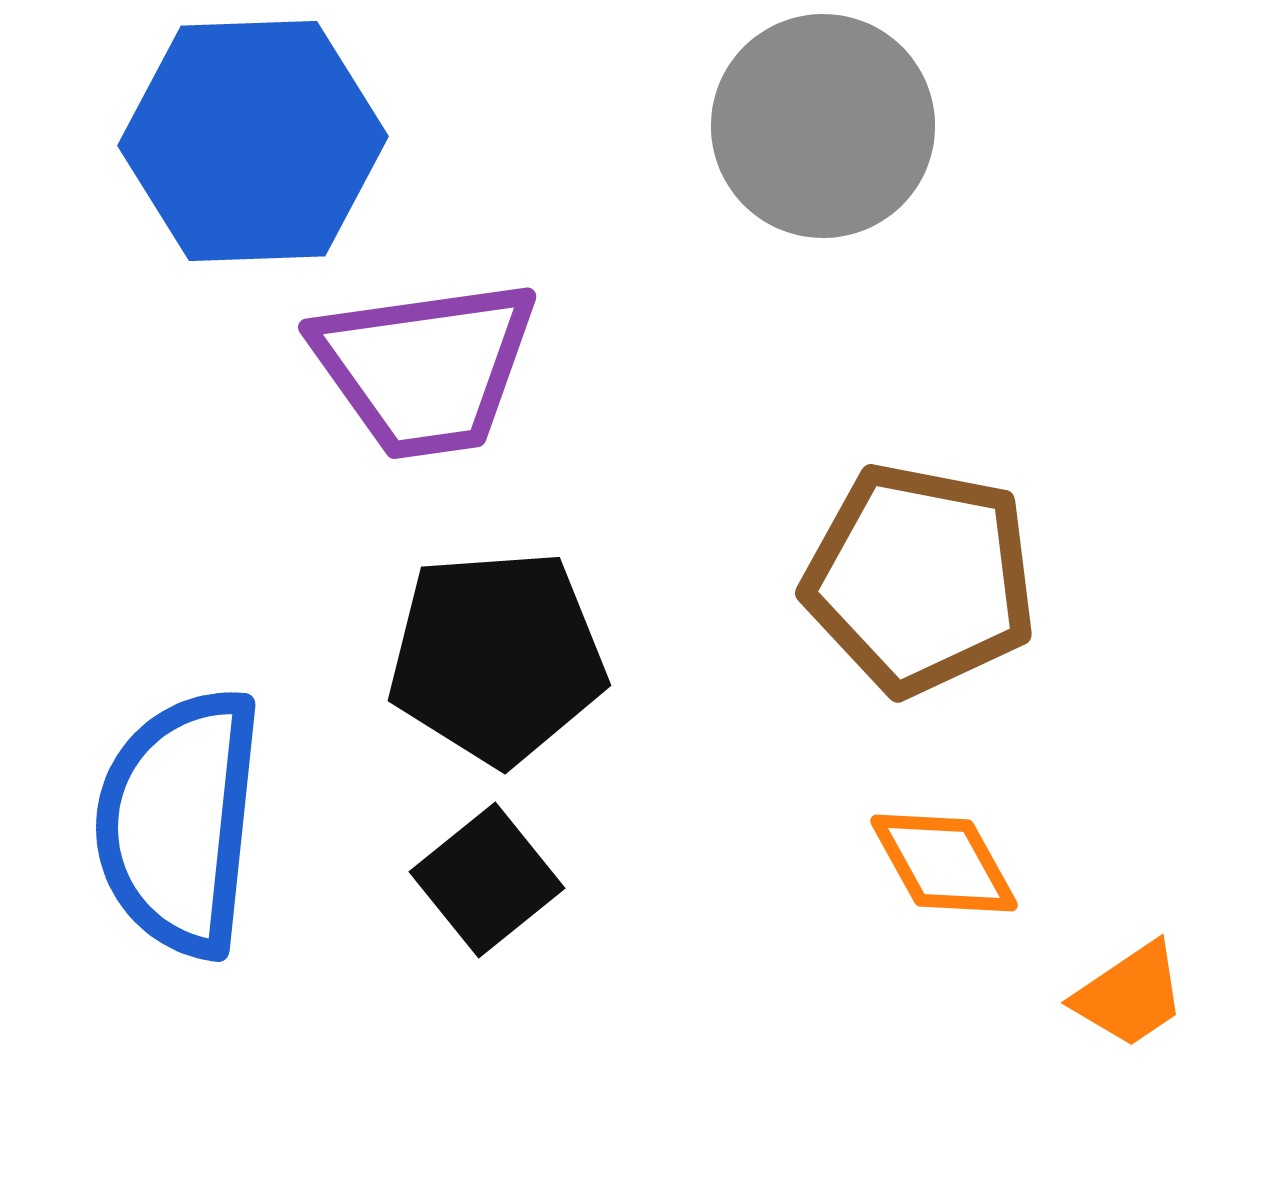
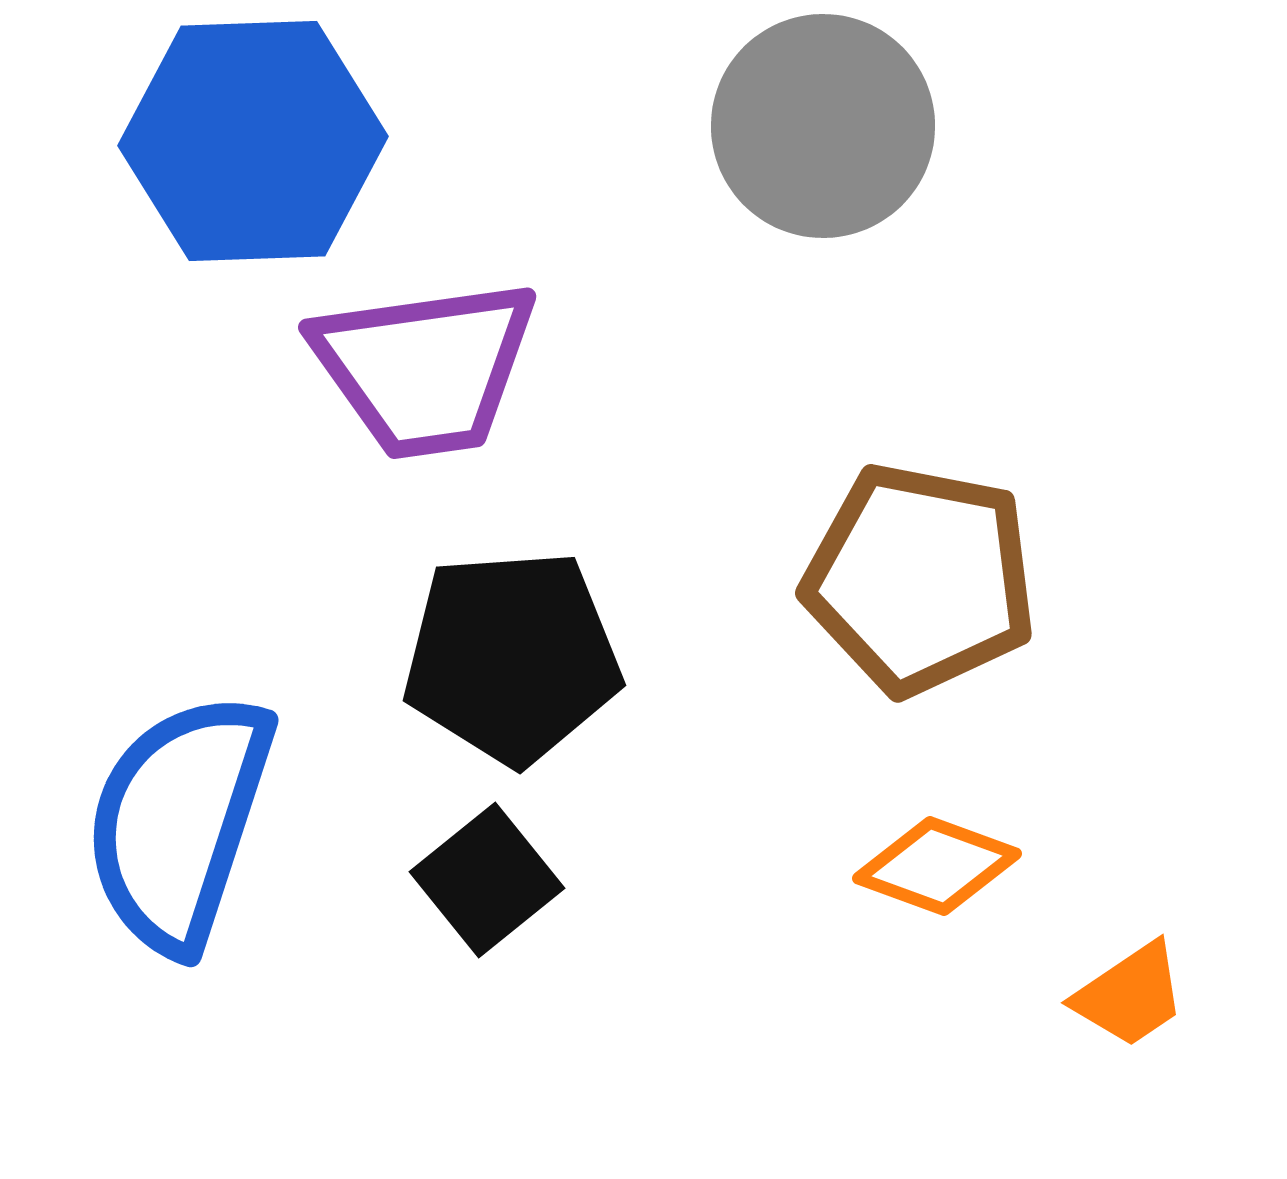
black pentagon: moved 15 px right
blue semicircle: rotated 12 degrees clockwise
orange diamond: moved 7 px left, 3 px down; rotated 41 degrees counterclockwise
